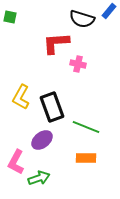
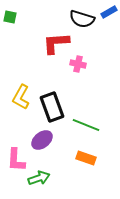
blue rectangle: moved 1 px down; rotated 21 degrees clockwise
green line: moved 2 px up
orange rectangle: rotated 18 degrees clockwise
pink L-shape: moved 2 px up; rotated 25 degrees counterclockwise
